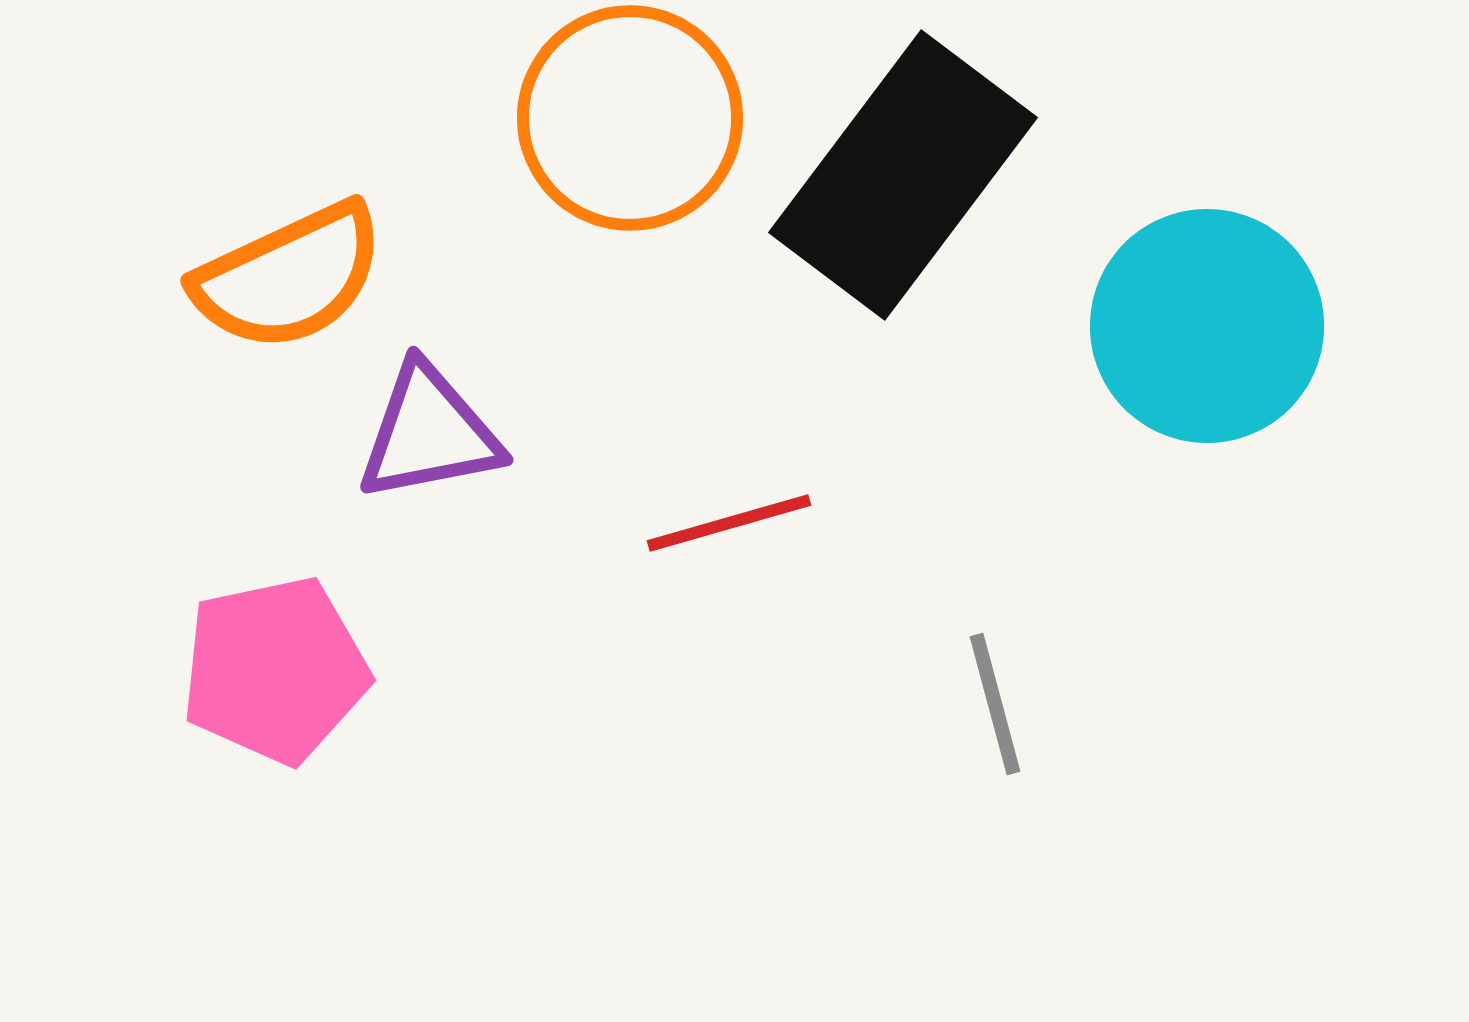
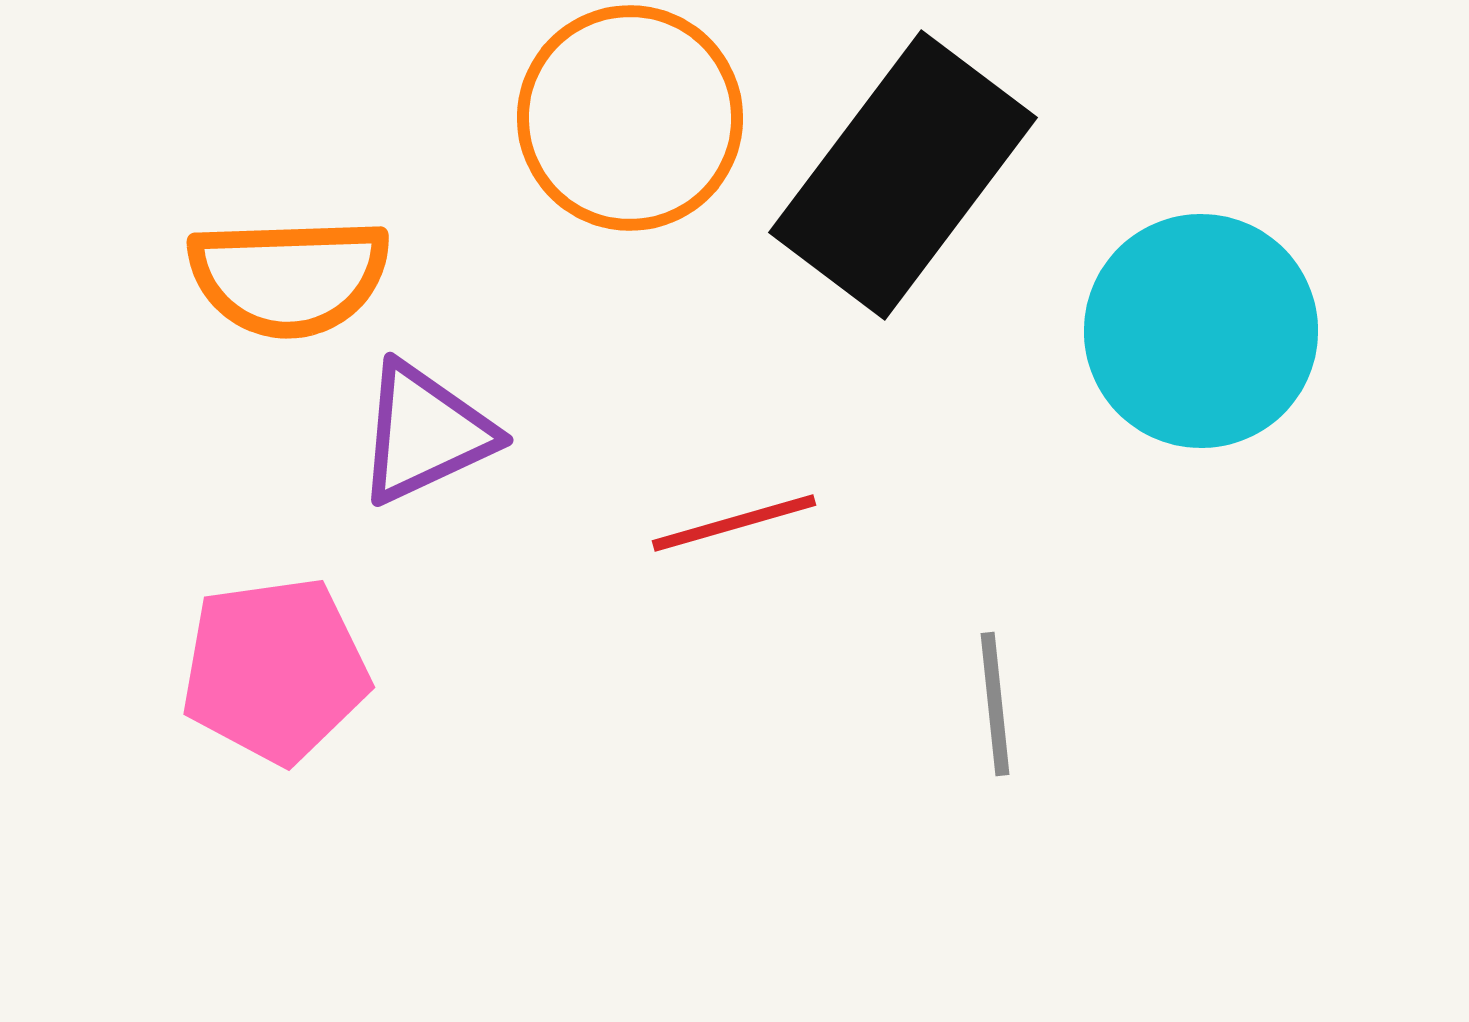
orange semicircle: rotated 23 degrees clockwise
cyan circle: moved 6 px left, 5 px down
purple triangle: moved 4 px left; rotated 14 degrees counterclockwise
red line: moved 5 px right
pink pentagon: rotated 4 degrees clockwise
gray line: rotated 9 degrees clockwise
